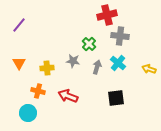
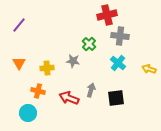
gray arrow: moved 6 px left, 23 px down
red arrow: moved 1 px right, 2 px down
